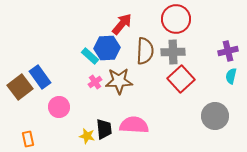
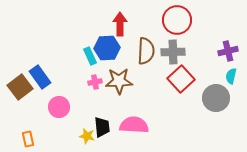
red circle: moved 1 px right, 1 px down
red arrow: moved 2 px left; rotated 40 degrees counterclockwise
brown semicircle: moved 1 px right
cyan rectangle: rotated 24 degrees clockwise
pink cross: rotated 24 degrees clockwise
gray circle: moved 1 px right, 18 px up
black trapezoid: moved 2 px left, 2 px up
